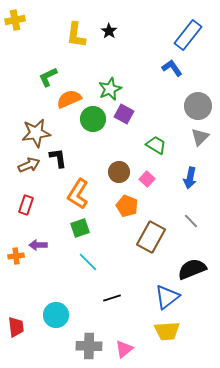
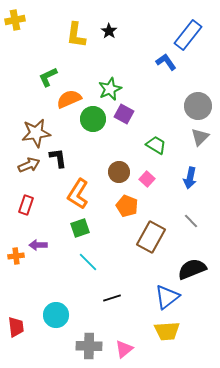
blue L-shape: moved 6 px left, 6 px up
